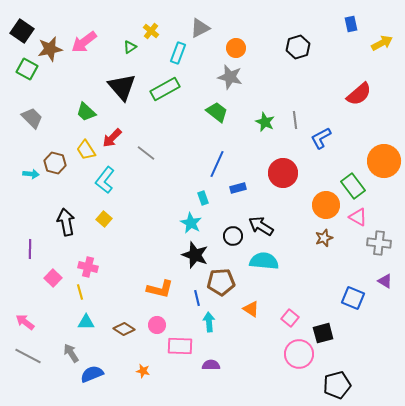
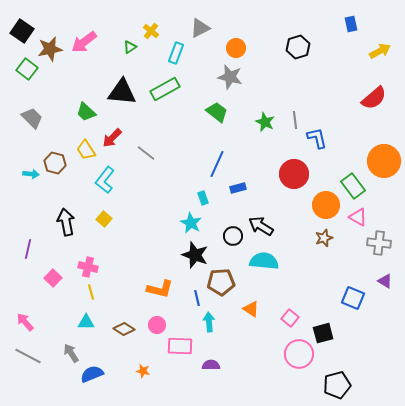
yellow arrow at (382, 43): moved 2 px left, 8 px down
cyan rectangle at (178, 53): moved 2 px left
green square at (27, 69): rotated 10 degrees clockwise
black triangle at (122, 87): moved 5 px down; rotated 44 degrees counterclockwise
red semicircle at (359, 94): moved 15 px right, 4 px down
blue L-shape at (321, 138): moved 4 px left; rotated 105 degrees clockwise
red circle at (283, 173): moved 11 px right, 1 px down
purple line at (30, 249): moved 2 px left; rotated 12 degrees clockwise
yellow line at (80, 292): moved 11 px right
pink arrow at (25, 322): rotated 12 degrees clockwise
